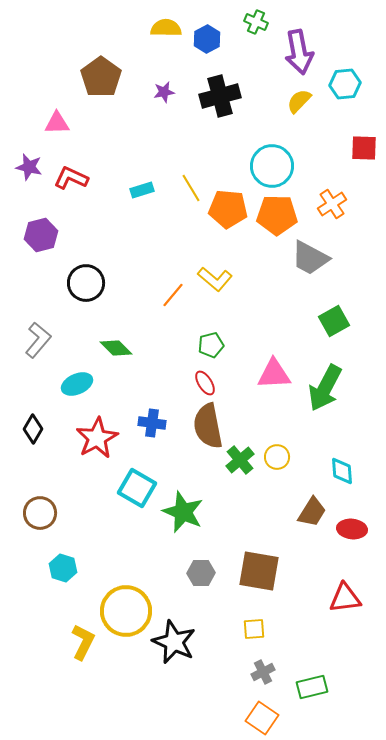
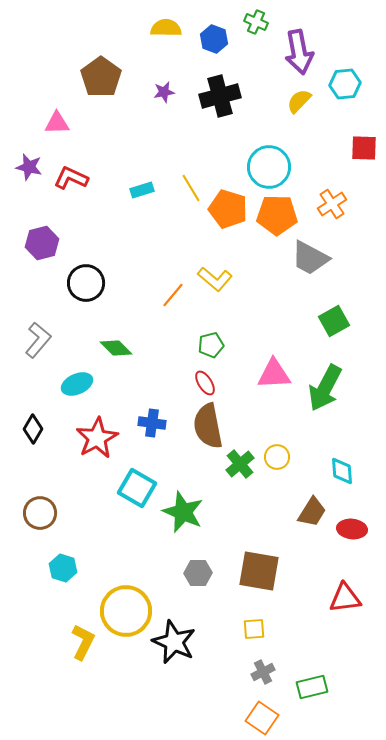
blue hexagon at (207, 39): moved 7 px right; rotated 12 degrees counterclockwise
cyan circle at (272, 166): moved 3 px left, 1 px down
orange pentagon at (228, 209): rotated 12 degrees clockwise
purple hexagon at (41, 235): moved 1 px right, 8 px down
green cross at (240, 460): moved 4 px down
gray hexagon at (201, 573): moved 3 px left
